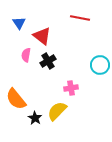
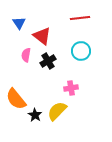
red line: rotated 18 degrees counterclockwise
cyan circle: moved 19 px left, 14 px up
black star: moved 3 px up
